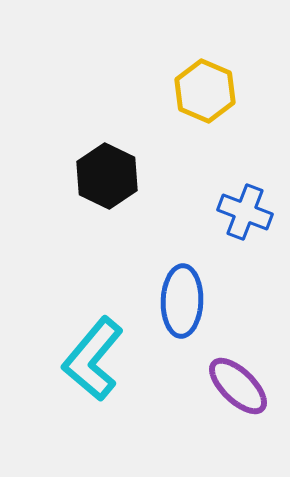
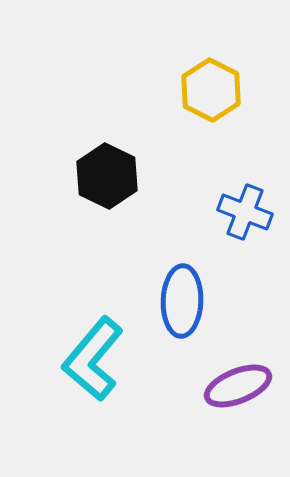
yellow hexagon: moved 6 px right, 1 px up; rotated 4 degrees clockwise
purple ellipse: rotated 66 degrees counterclockwise
